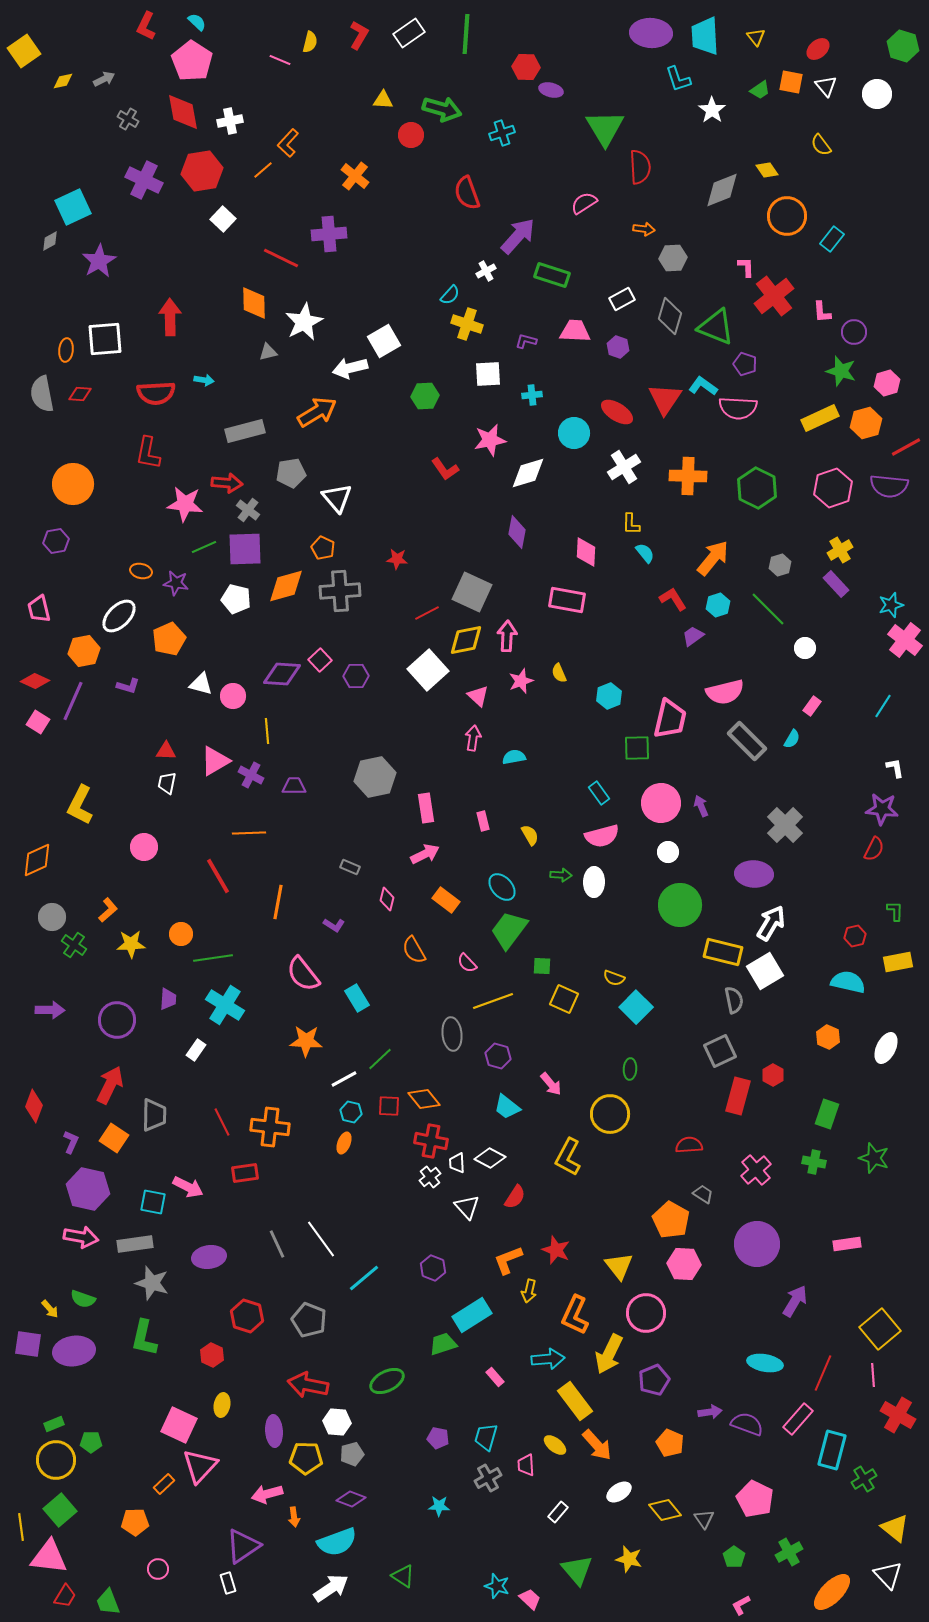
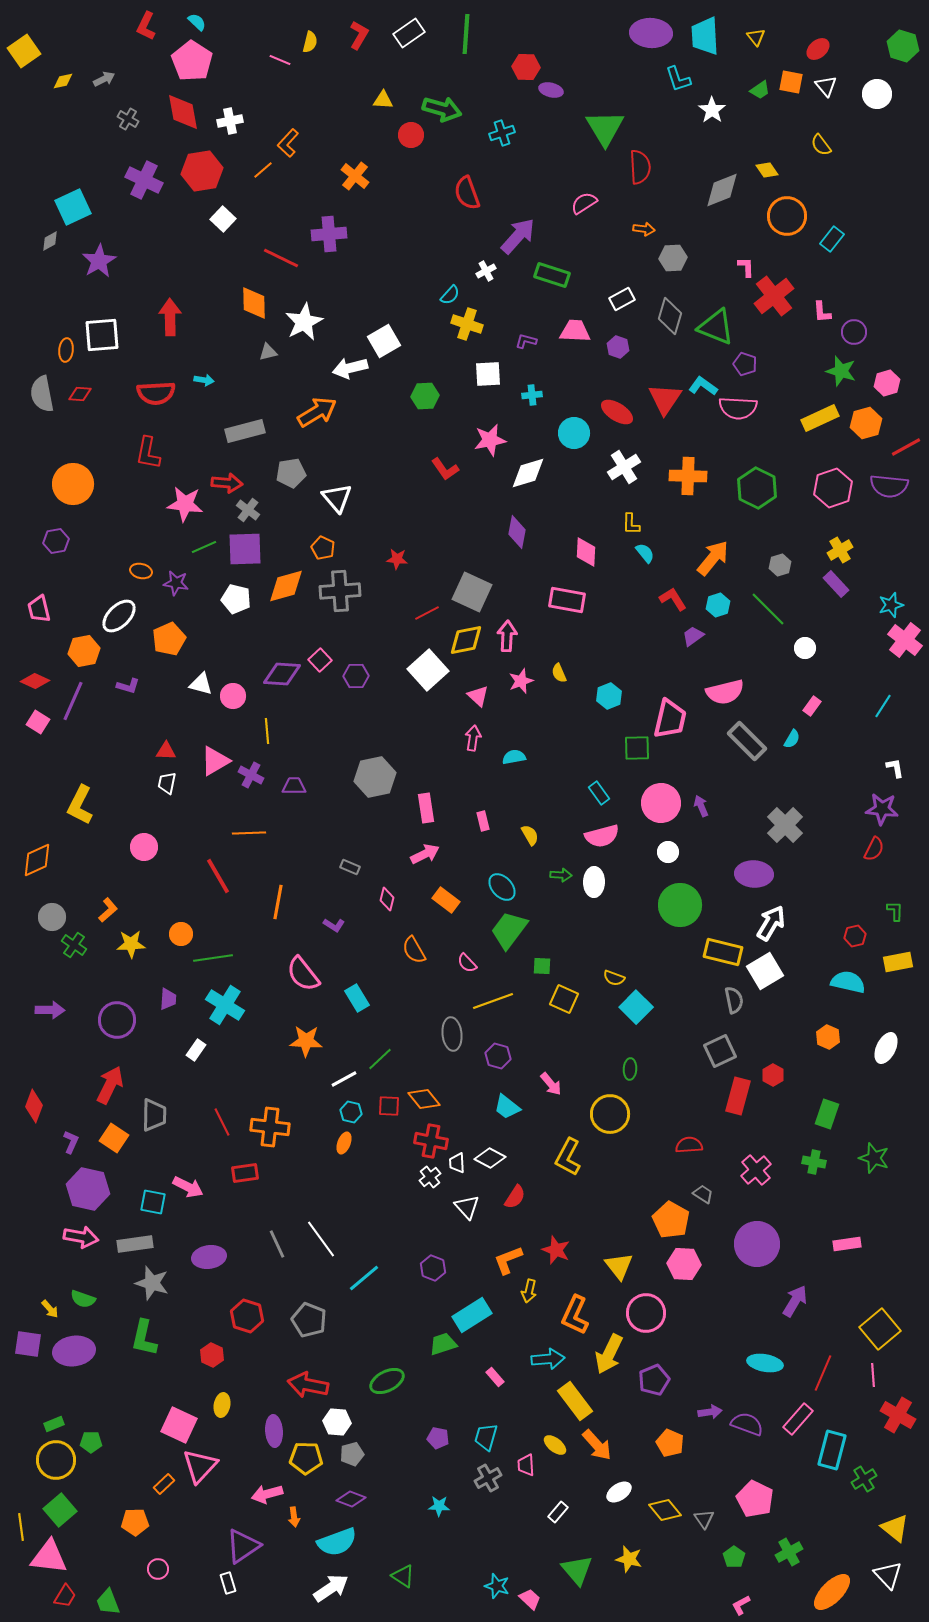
white square at (105, 339): moved 3 px left, 4 px up
